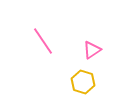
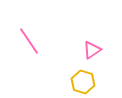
pink line: moved 14 px left
